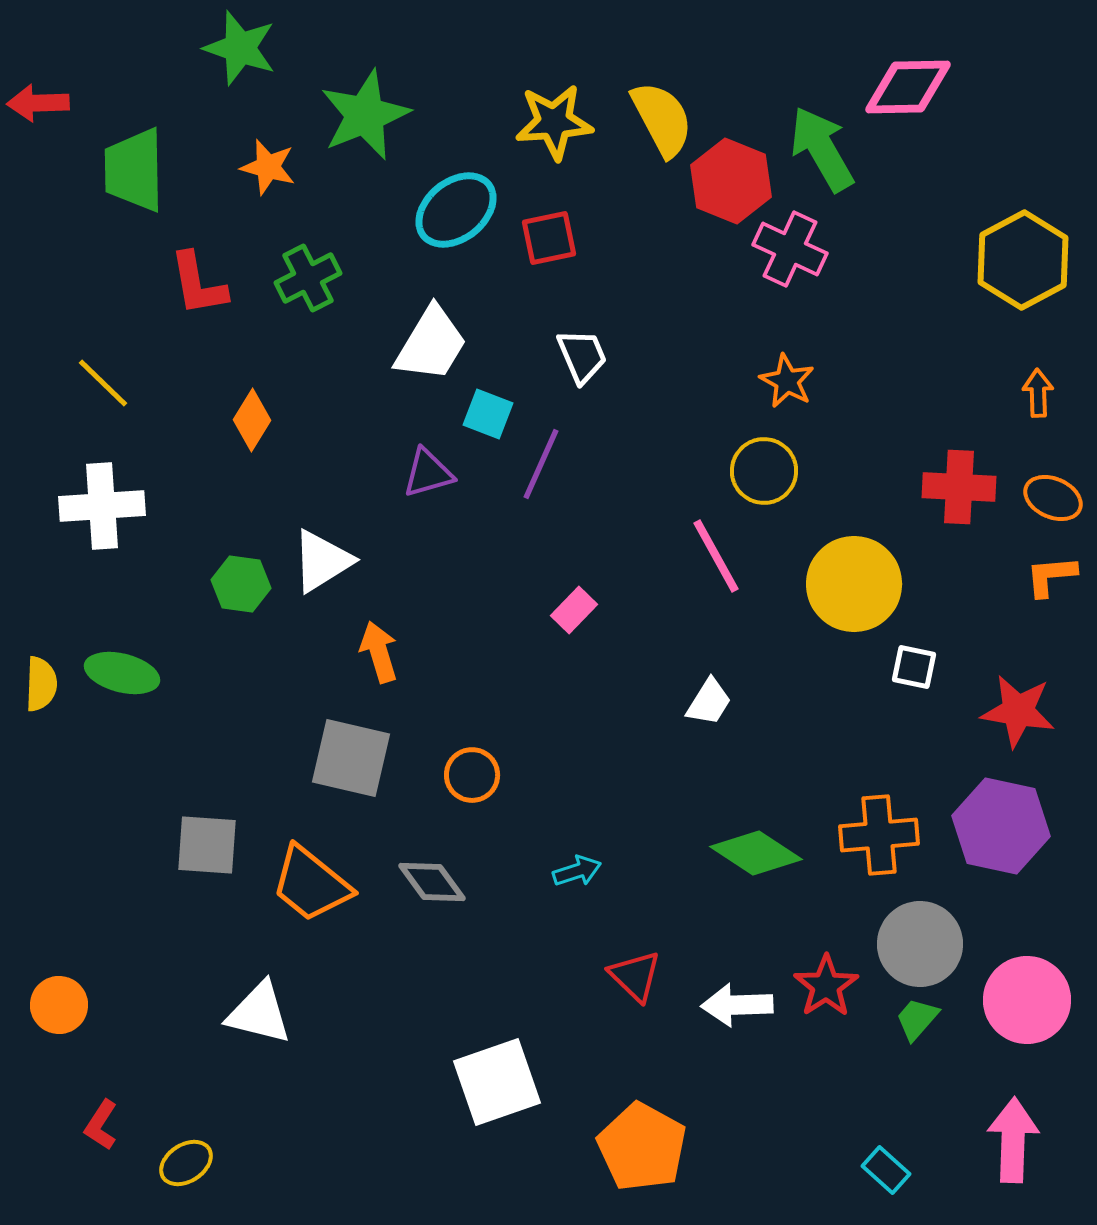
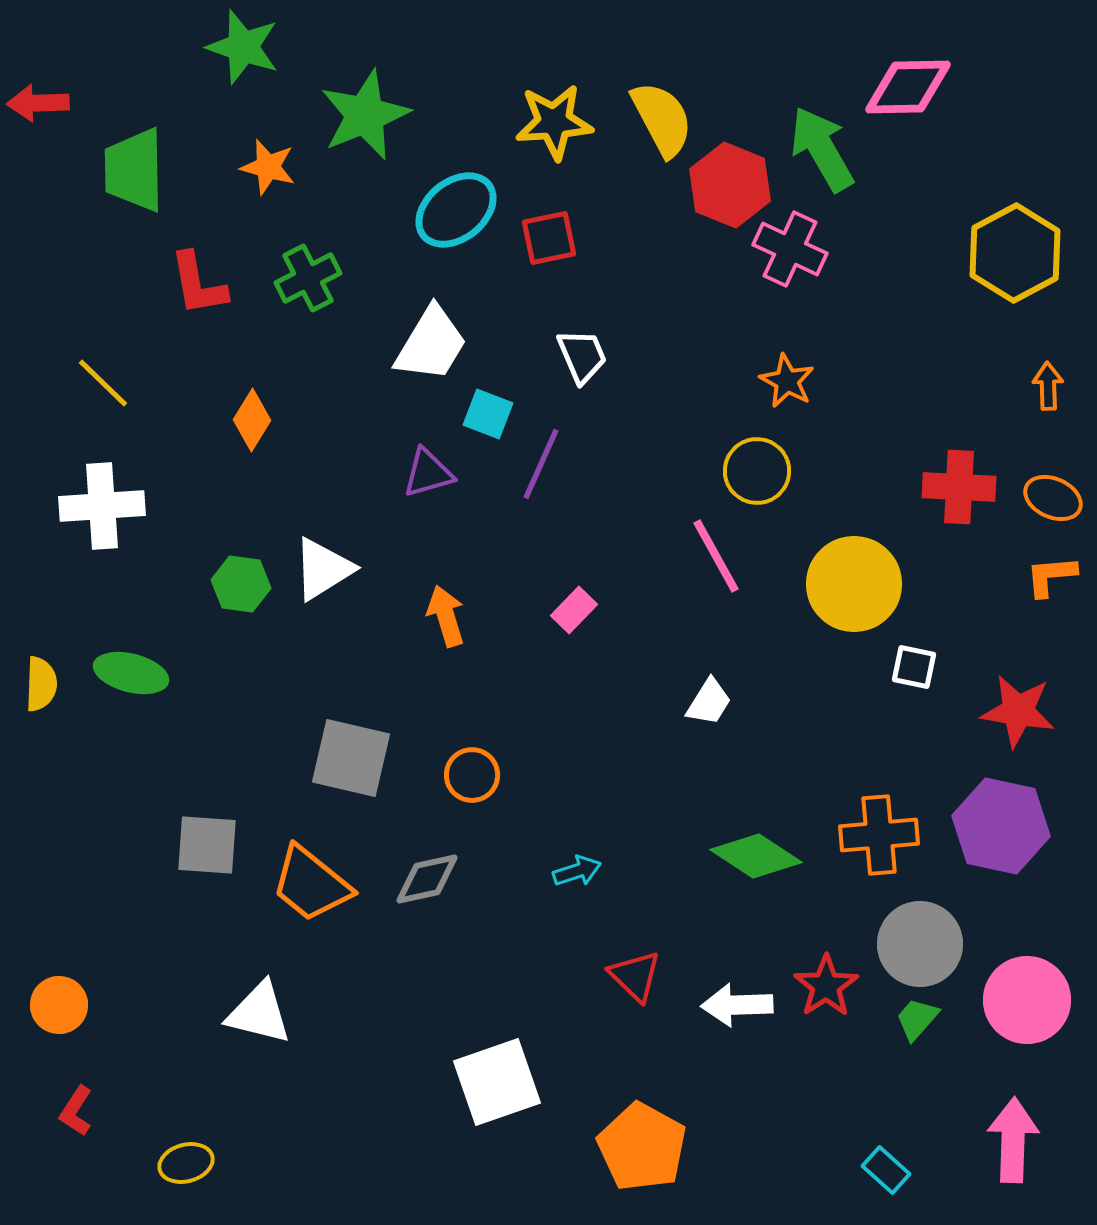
green star at (240, 48): moved 3 px right, 1 px up
red hexagon at (731, 181): moved 1 px left, 4 px down
yellow hexagon at (1023, 260): moved 8 px left, 7 px up
orange arrow at (1038, 393): moved 10 px right, 7 px up
yellow circle at (764, 471): moved 7 px left
white triangle at (322, 561): moved 1 px right, 8 px down
orange arrow at (379, 652): moved 67 px right, 36 px up
green ellipse at (122, 673): moved 9 px right
green diamond at (756, 853): moved 3 px down
gray diamond at (432, 882): moved 5 px left, 3 px up; rotated 66 degrees counterclockwise
red L-shape at (101, 1125): moved 25 px left, 14 px up
yellow ellipse at (186, 1163): rotated 18 degrees clockwise
